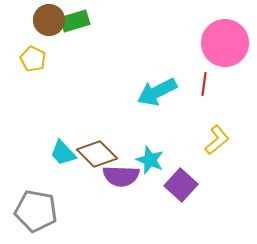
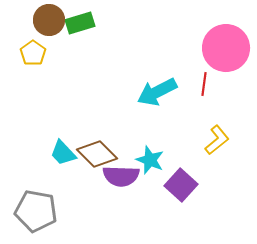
green rectangle: moved 5 px right, 2 px down
pink circle: moved 1 px right, 5 px down
yellow pentagon: moved 6 px up; rotated 10 degrees clockwise
